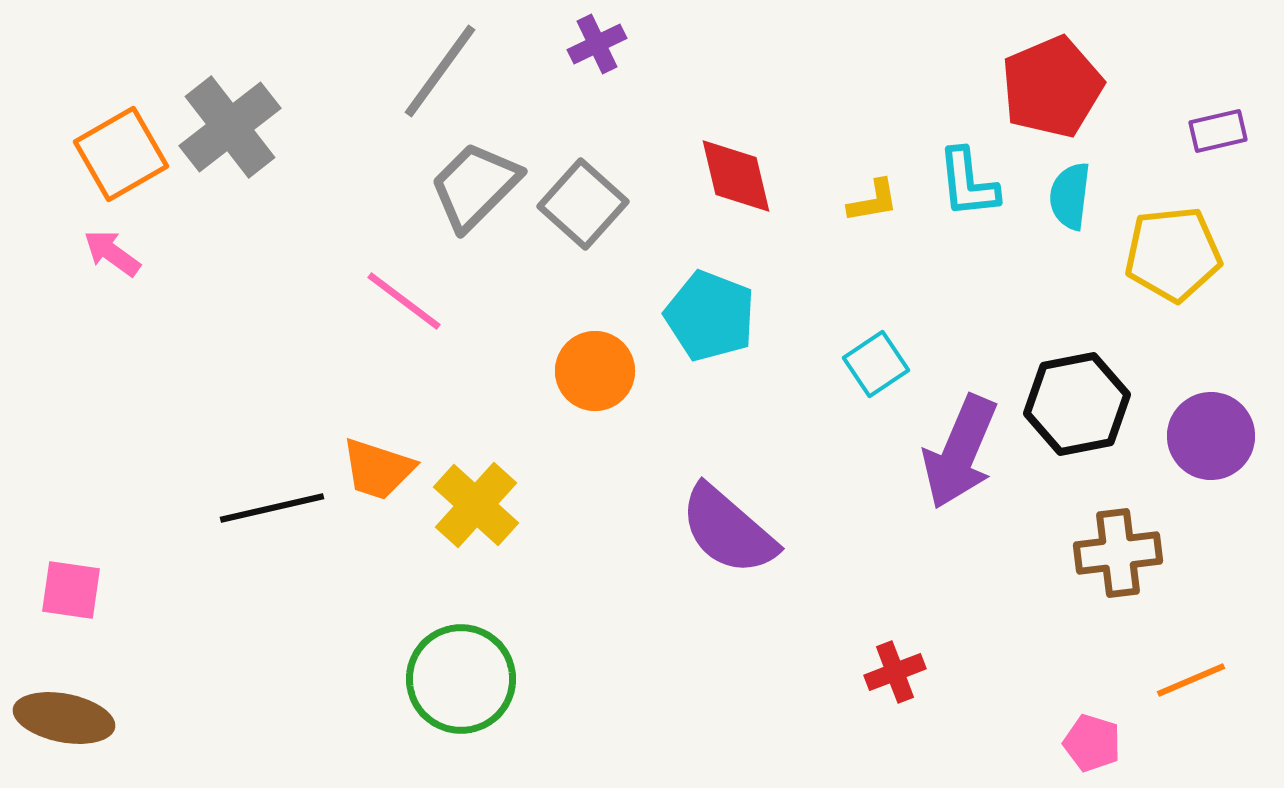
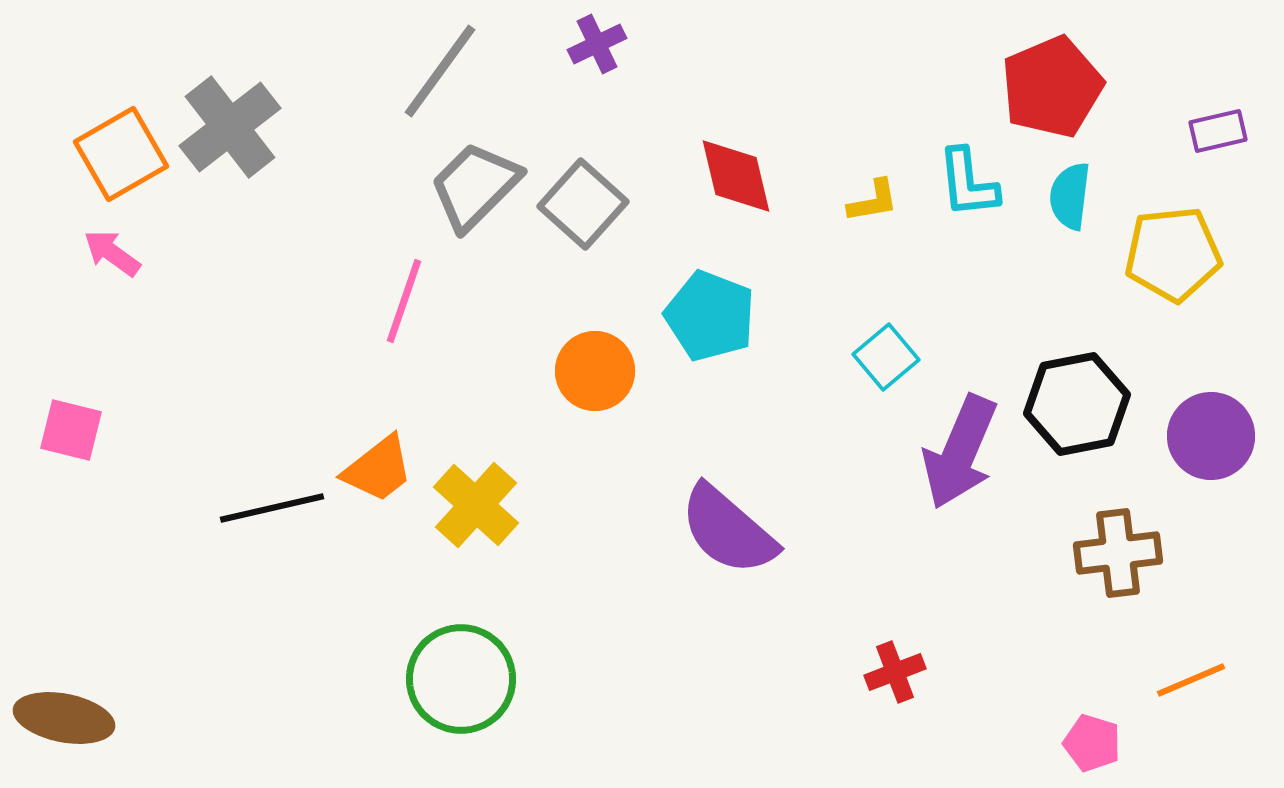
pink line: rotated 72 degrees clockwise
cyan square: moved 10 px right, 7 px up; rotated 6 degrees counterclockwise
orange trapezoid: rotated 56 degrees counterclockwise
pink square: moved 160 px up; rotated 6 degrees clockwise
